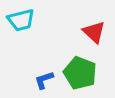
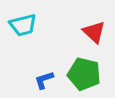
cyan trapezoid: moved 2 px right, 5 px down
green pentagon: moved 4 px right, 1 px down; rotated 8 degrees counterclockwise
